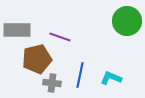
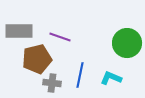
green circle: moved 22 px down
gray rectangle: moved 2 px right, 1 px down
